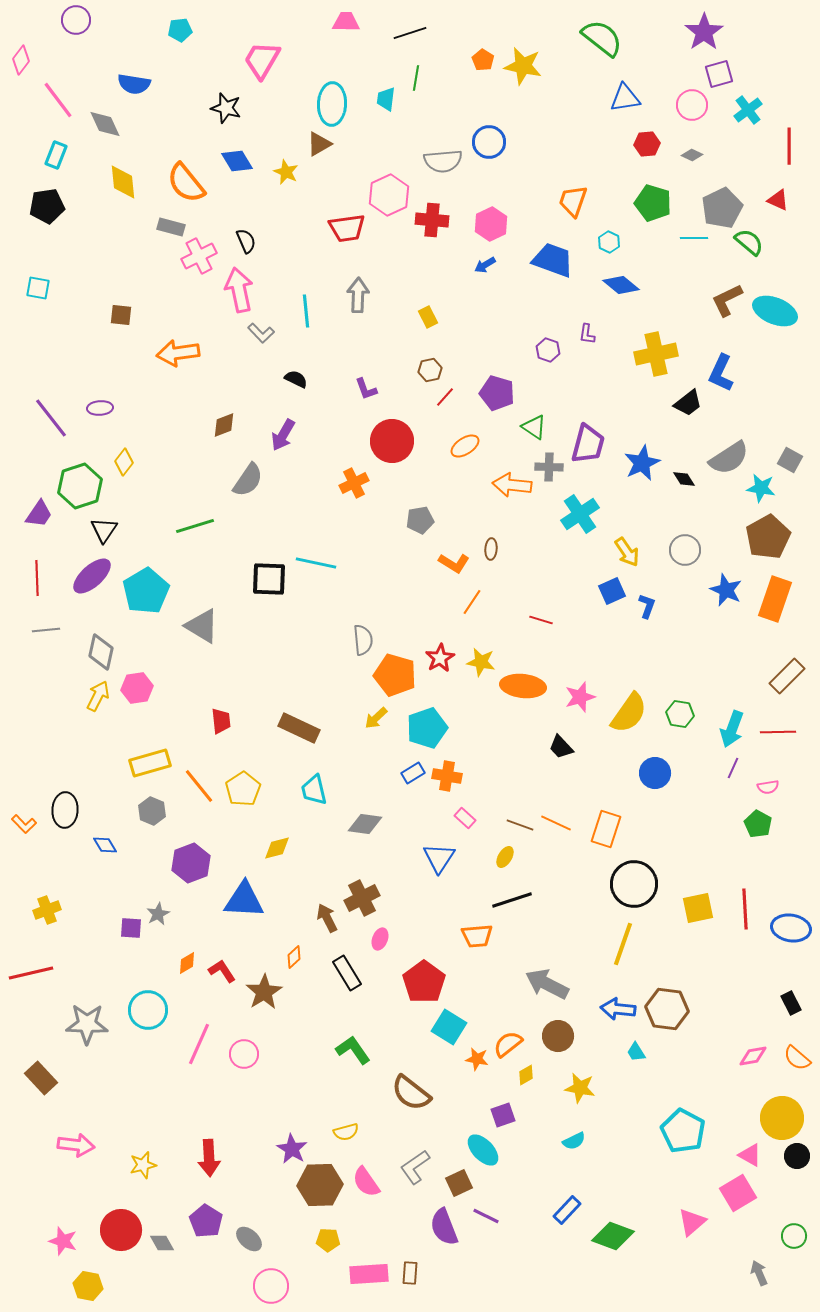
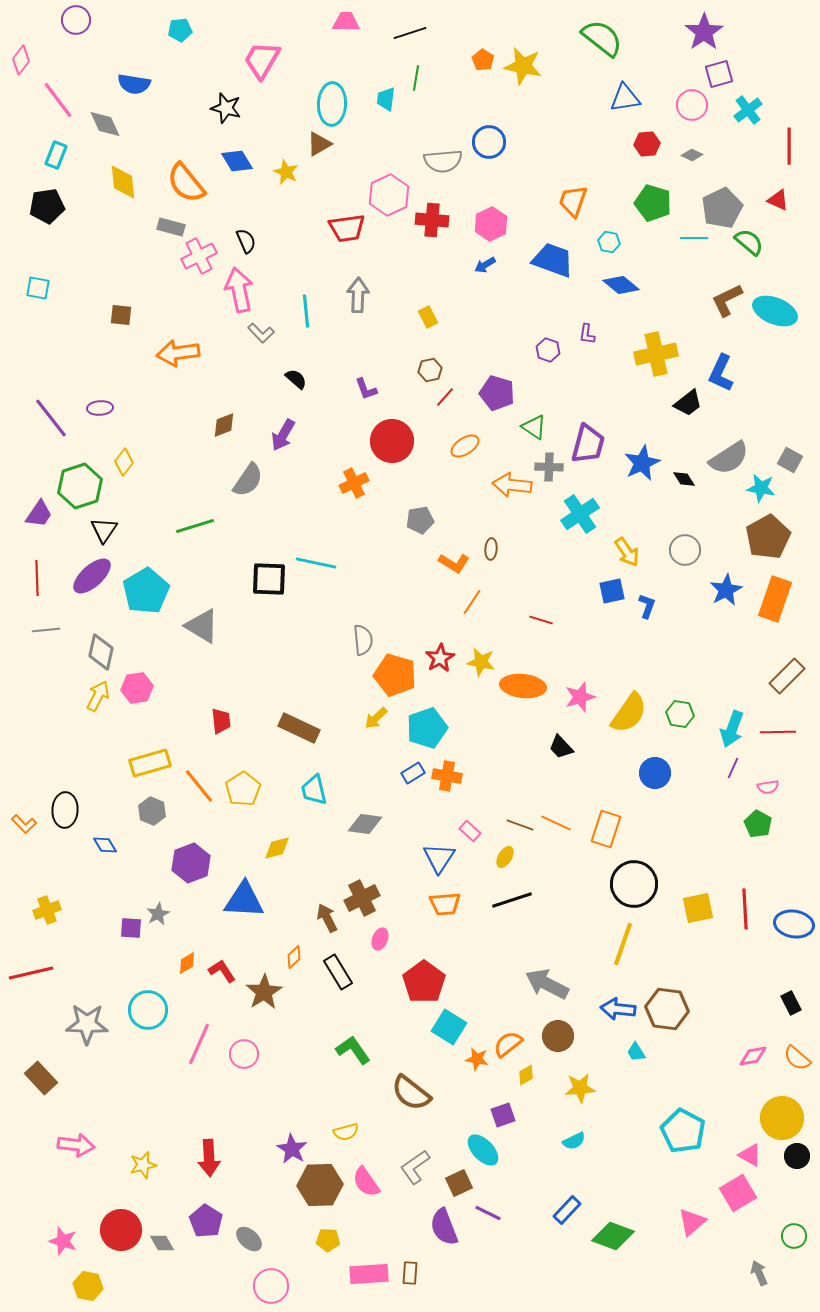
cyan hexagon at (609, 242): rotated 15 degrees counterclockwise
black semicircle at (296, 379): rotated 15 degrees clockwise
blue star at (726, 590): rotated 20 degrees clockwise
blue square at (612, 591): rotated 12 degrees clockwise
pink rectangle at (465, 818): moved 5 px right, 13 px down
blue ellipse at (791, 928): moved 3 px right, 4 px up
orange trapezoid at (477, 936): moved 32 px left, 32 px up
black rectangle at (347, 973): moved 9 px left, 1 px up
yellow star at (580, 1088): rotated 16 degrees counterclockwise
purple line at (486, 1216): moved 2 px right, 3 px up
